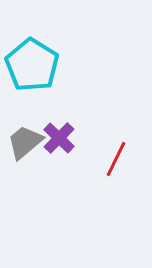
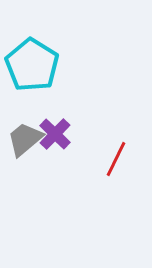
purple cross: moved 4 px left, 4 px up
gray trapezoid: moved 3 px up
